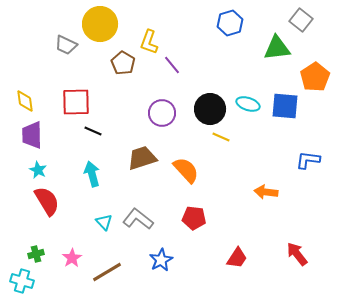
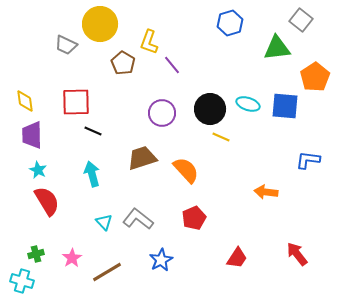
red pentagon: rotated 30 degrees counterclockwise
